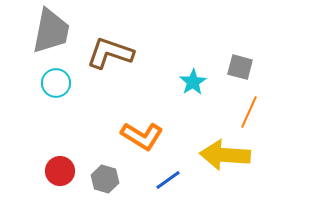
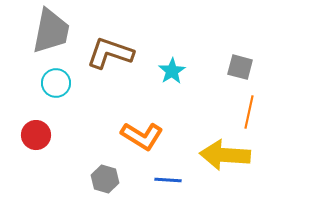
cyan star: moved 21 px left, 11 px up
orange line: rotated 12 degrees counterclockwise
red circle: moved 24 px left, 36 px up
blue line: rotated 40 degrees clockwise
